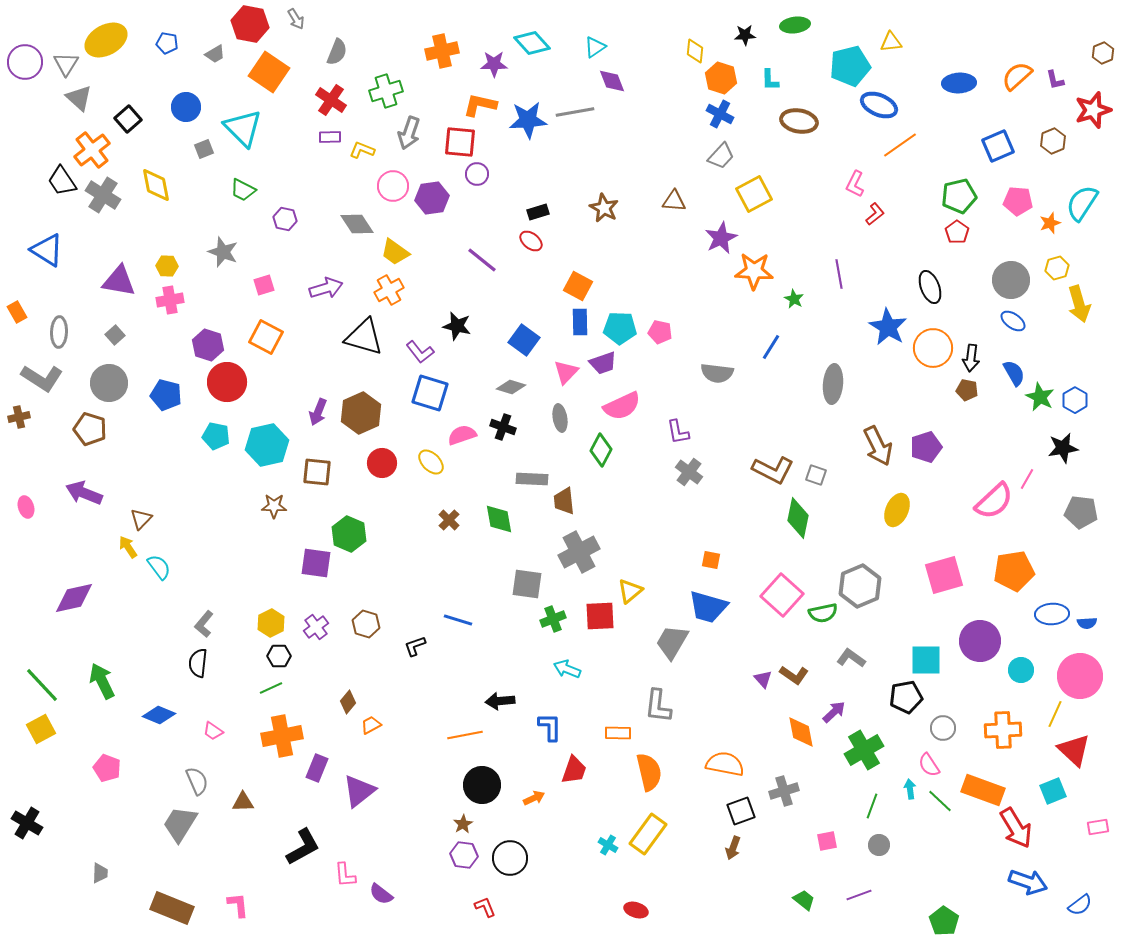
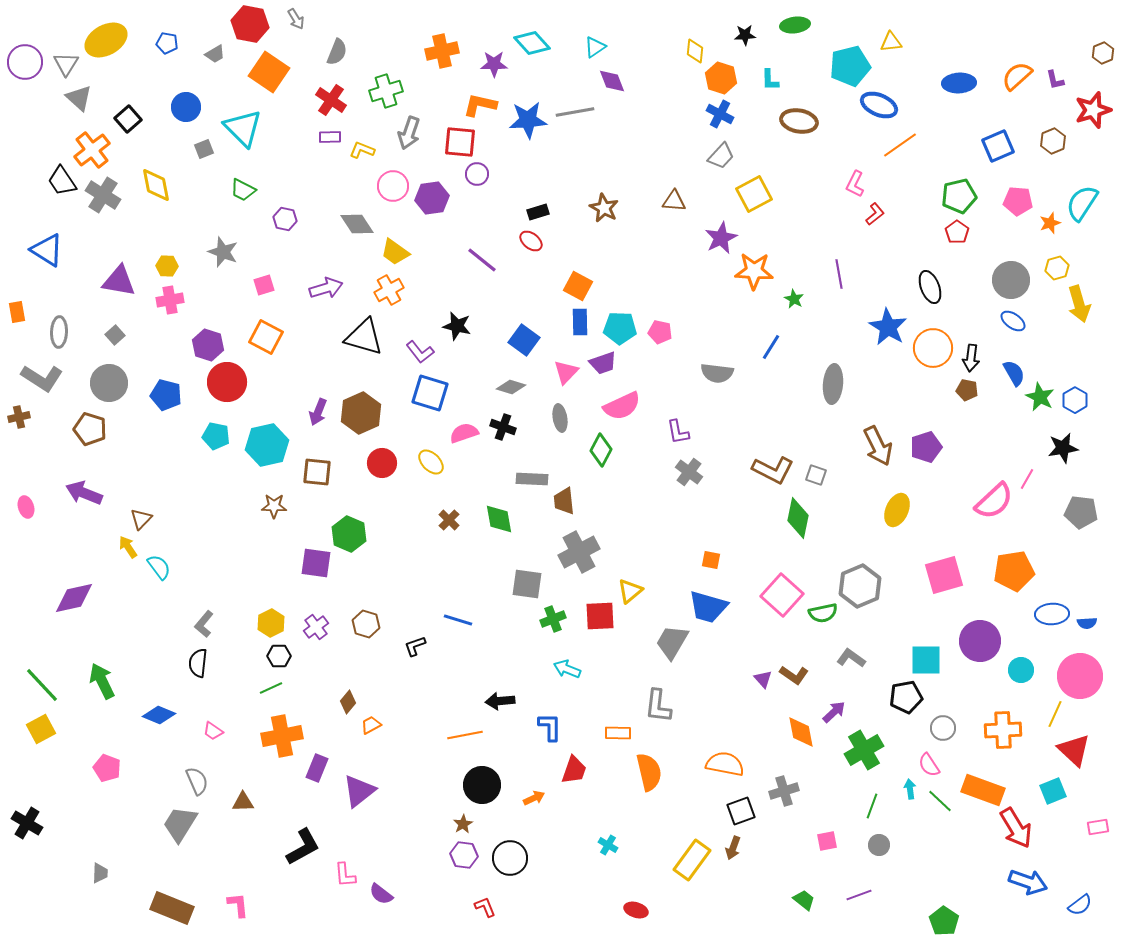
orange rectangle at (17, 312): rotated 20 degrees clockwise
pink semicircle at (462, 435): moved 2 px right, 2 px up
yellow rectangle at (648, 834): moved 44 px right, 26 px down
